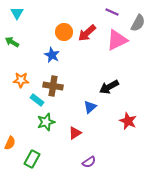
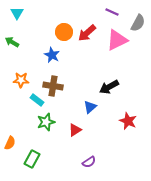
red triangle: moved 3 px up
